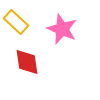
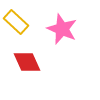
red diamond: rotated 16 degrees counterclockwise
